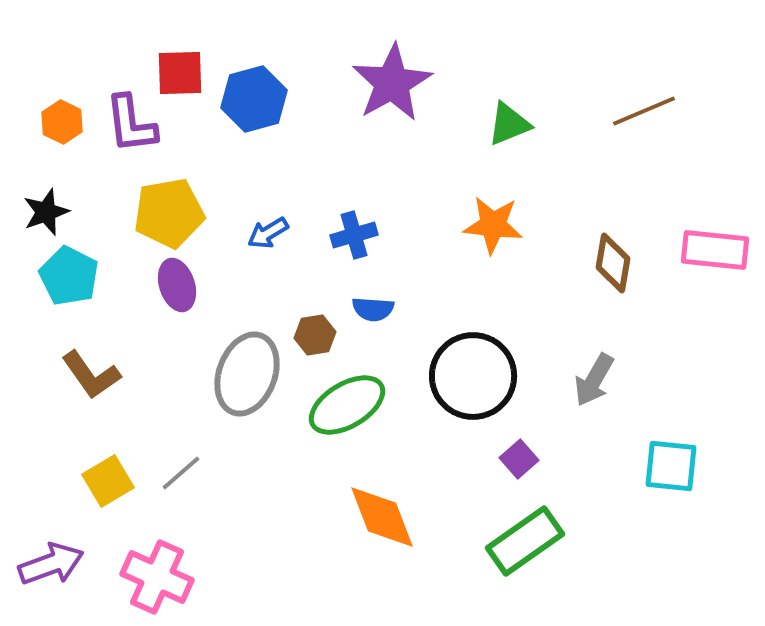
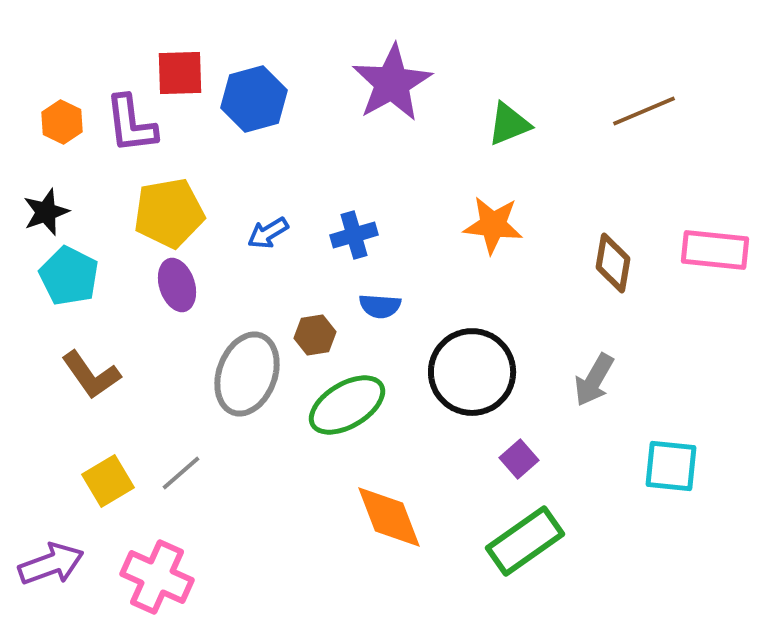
blue semicircle: moved 7 px right, 3 px up
black circle: moved 1 px left, 4 px up
orange diamond: moved 7 px right
